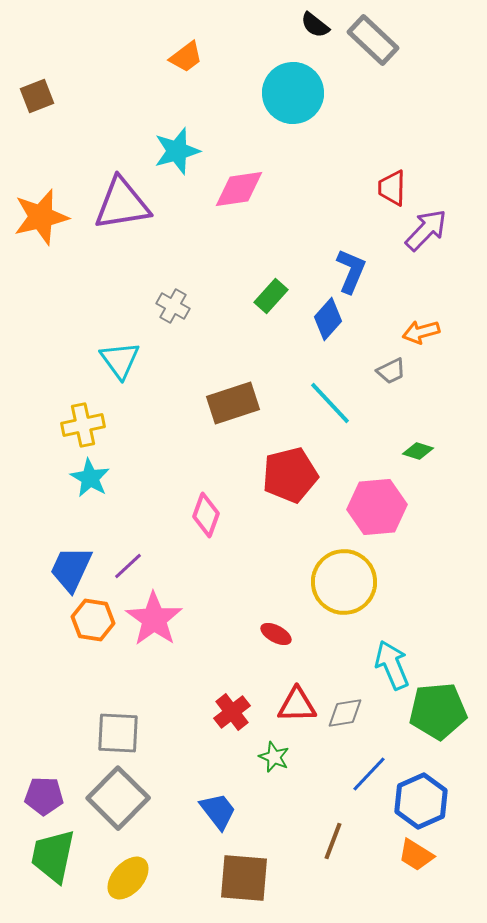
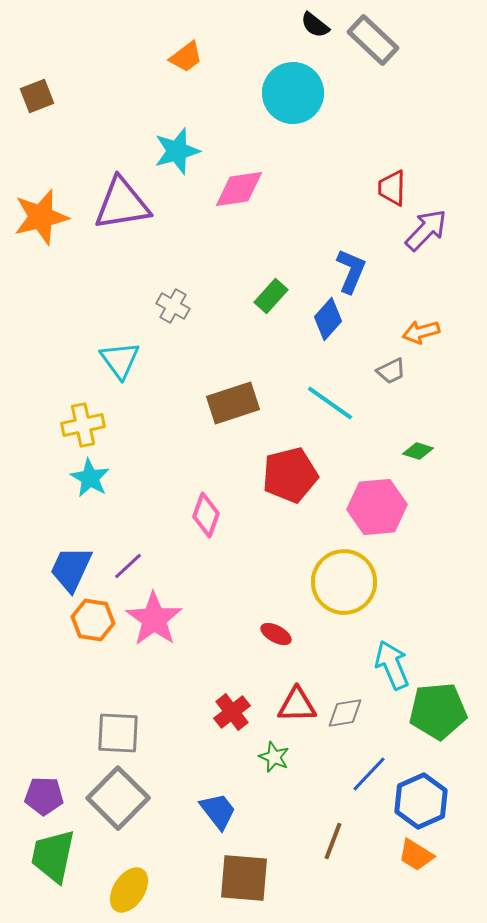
cyan line at (330, 403): rotated 12 degrees counterclockwise
yellow ellipse at (128, 878): moved 1 px right, 12 px down; rotated 9 degrees counterclockwise
